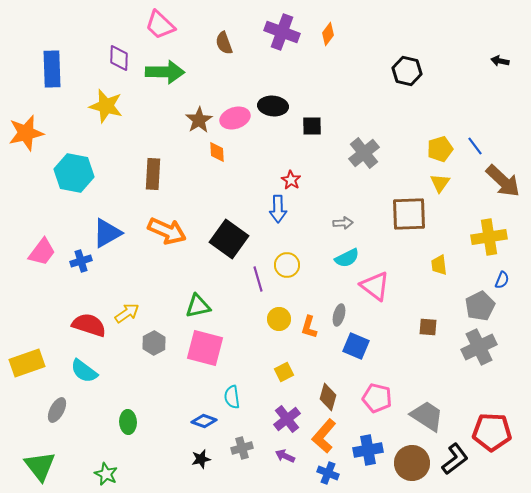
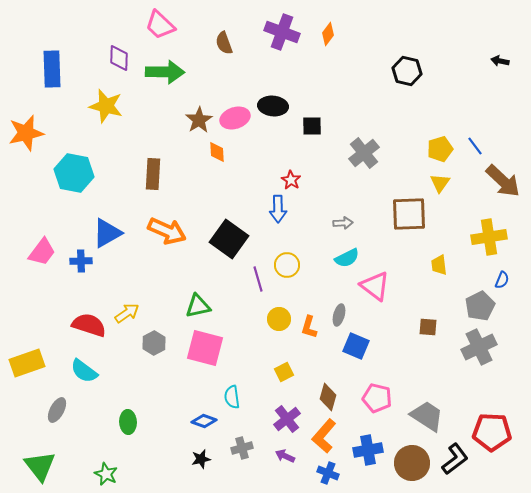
blue cross at (81, 261): rotated 15 degrees clockwise
